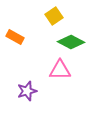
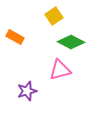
pink triangle: rotated 15 degrees counterclockwise
